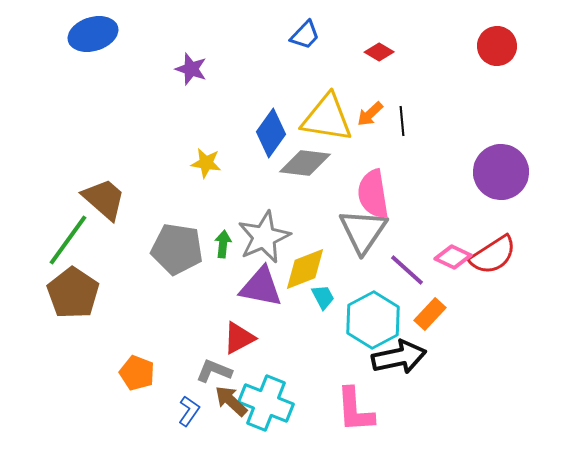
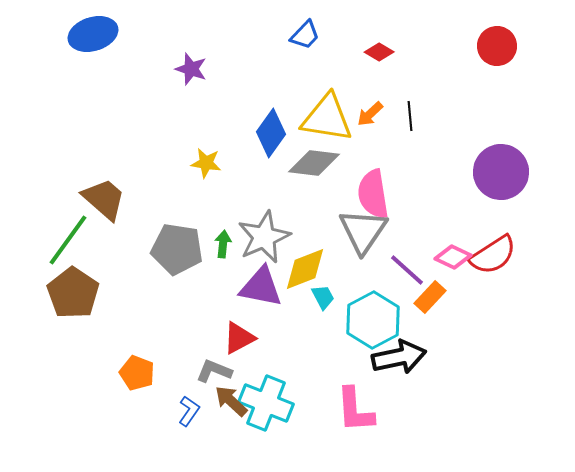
black line: moved 8 px right, 5 px up
gray diamond: moved 9 px right
orange rectangle: moved 17 px up
